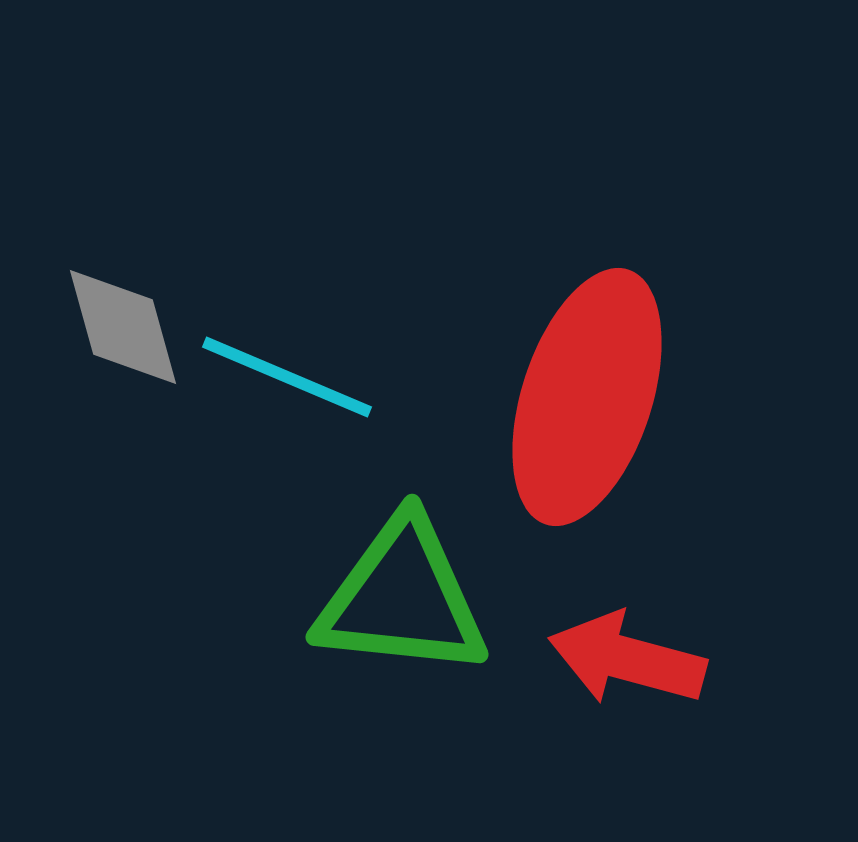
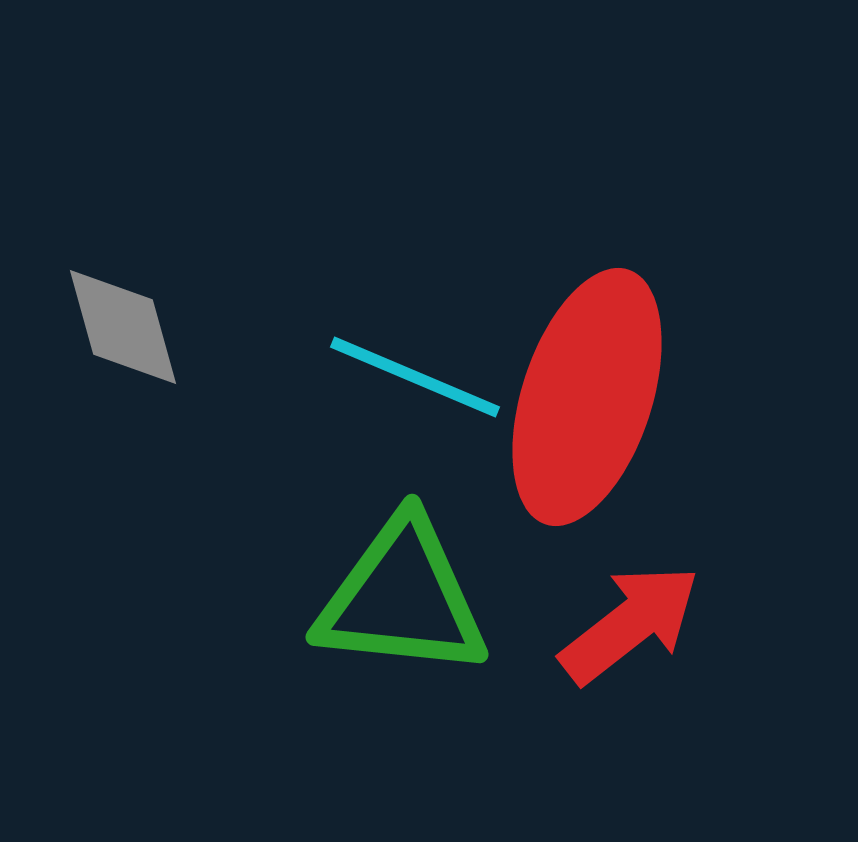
cyan line: moved 128 px right
red arrow: moved 3 px right, 35 px up; rotated 127 degrees clockwise
